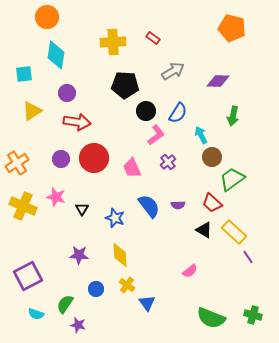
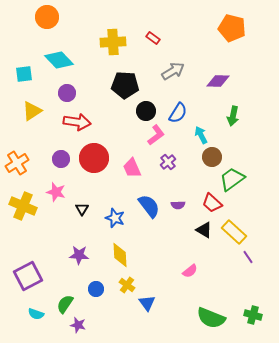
cyan diamond at (56, 55): moved 3 px right, 5 px down; rotated 52 degrees counterclockwise
pink star at (56, 197): moved 5 px up
